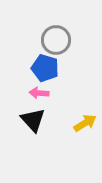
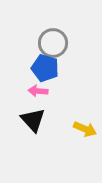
gray circle: moved 3 px left, 3 px down
pink arrow: moved 1 px left, 2 px up
yellow arrow: moved 6 px down; rotated 55 degrees clockwise
